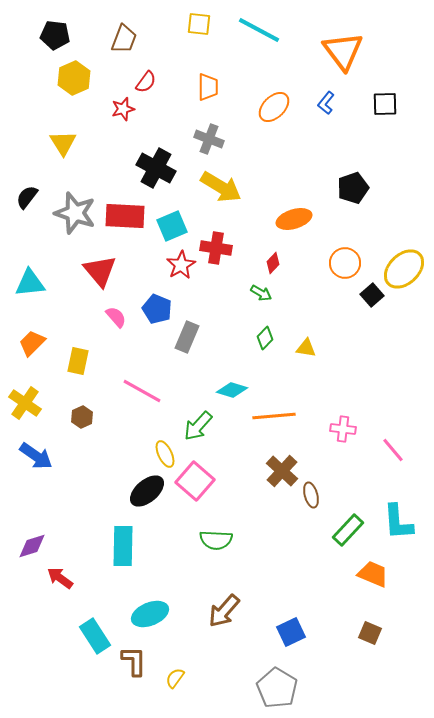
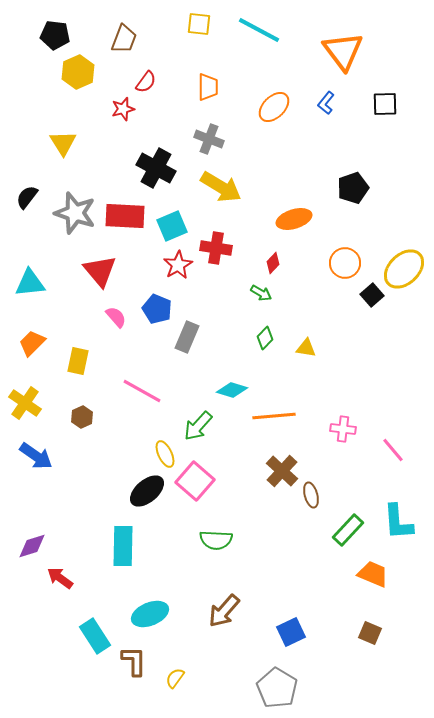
yellow hexagon at (74, 78): moved 4 px right, 6 px up
red star at (181, 265): moved 3 px left
